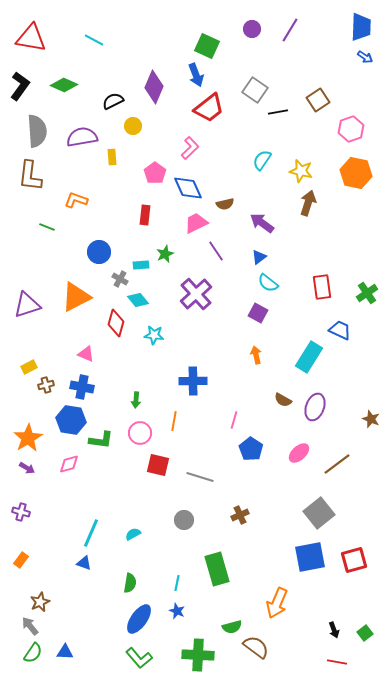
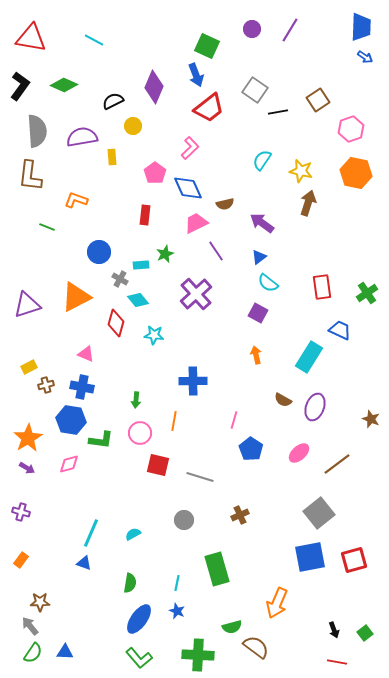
brown star at (40, 602): rotated 24 degrees clockwise
